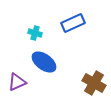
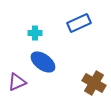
blue rectangle: moved 6 px right
cyan cross: rotated 16 degrees counterclockwise
blue ellipse: moved 1 px left
